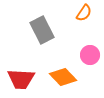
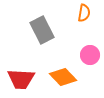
orange semicircle: rotated 24 degrees counterclockwise
